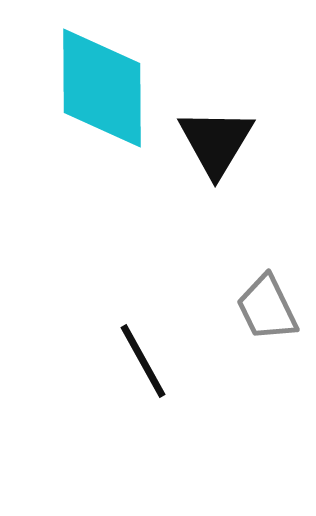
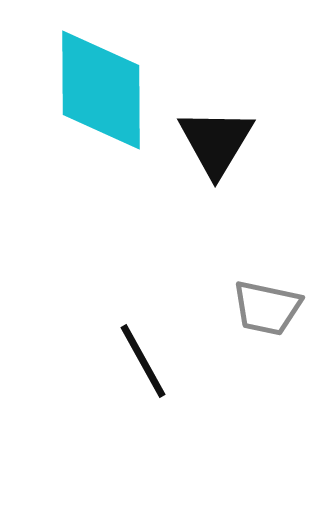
cyan diamond: moved 1 px left, 2 px down
gray trapezoid: rotated 52 degrees counterclockwise
